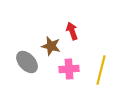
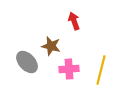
red arrow: moved 2 px right, 10 px up
